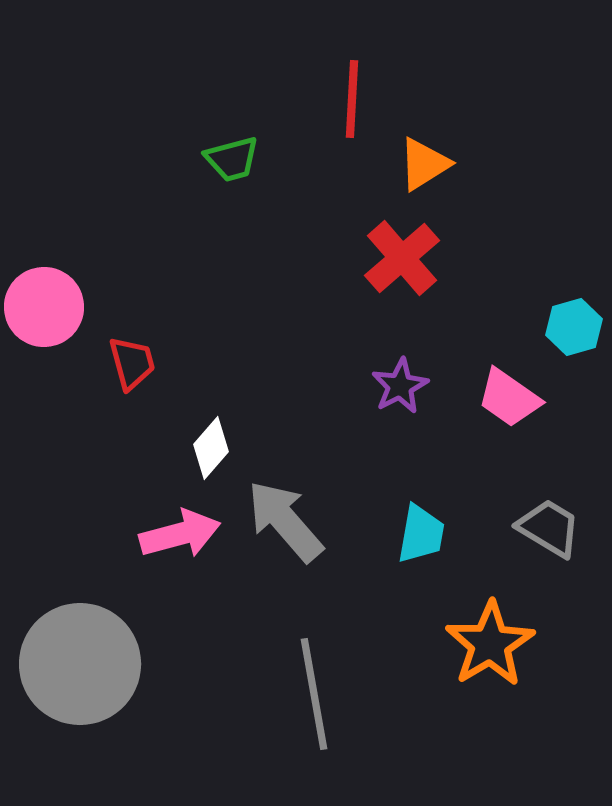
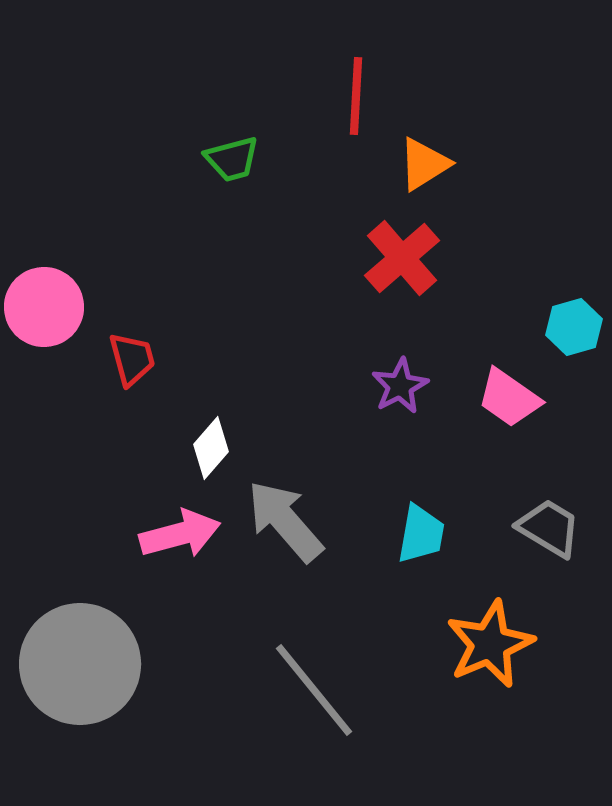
red line: moved 4 px right, 3 px up
red trapezoid: moved 4 px up
orange star: rotated 8 degrees clockwise
gray line: moved 4 px up; rotated 29 degrees counterclockwise
